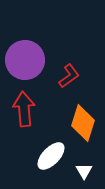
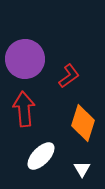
purple circle: moved 1 px up
white ellipse: moved 10 px left
white triangle: moved 2 px left, 2 px up
